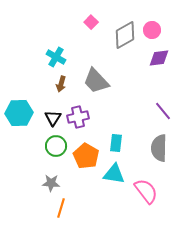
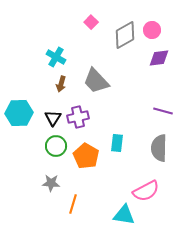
purple line: rotated 36 degrees counterclockwise
cyan rectangle: moved 1 px right
cyan triangle: moved 10 px right, 41 px down
pink semicircle: rotated 100 degrees clockwise
orange line: moved 12 px right, 4 px up
